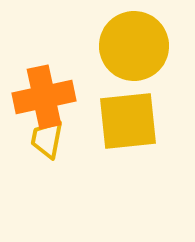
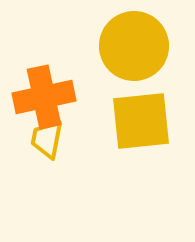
yellow square: moved 13 px right
